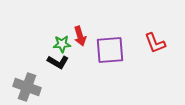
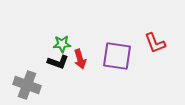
red arrow: moved 23 px down
purple square: moved 7 px right, 6 px down; rotated 12 degrees clockwise
black L-shape: rotated 10 degrees counterclockwise
gray cross: moved 2 px up
